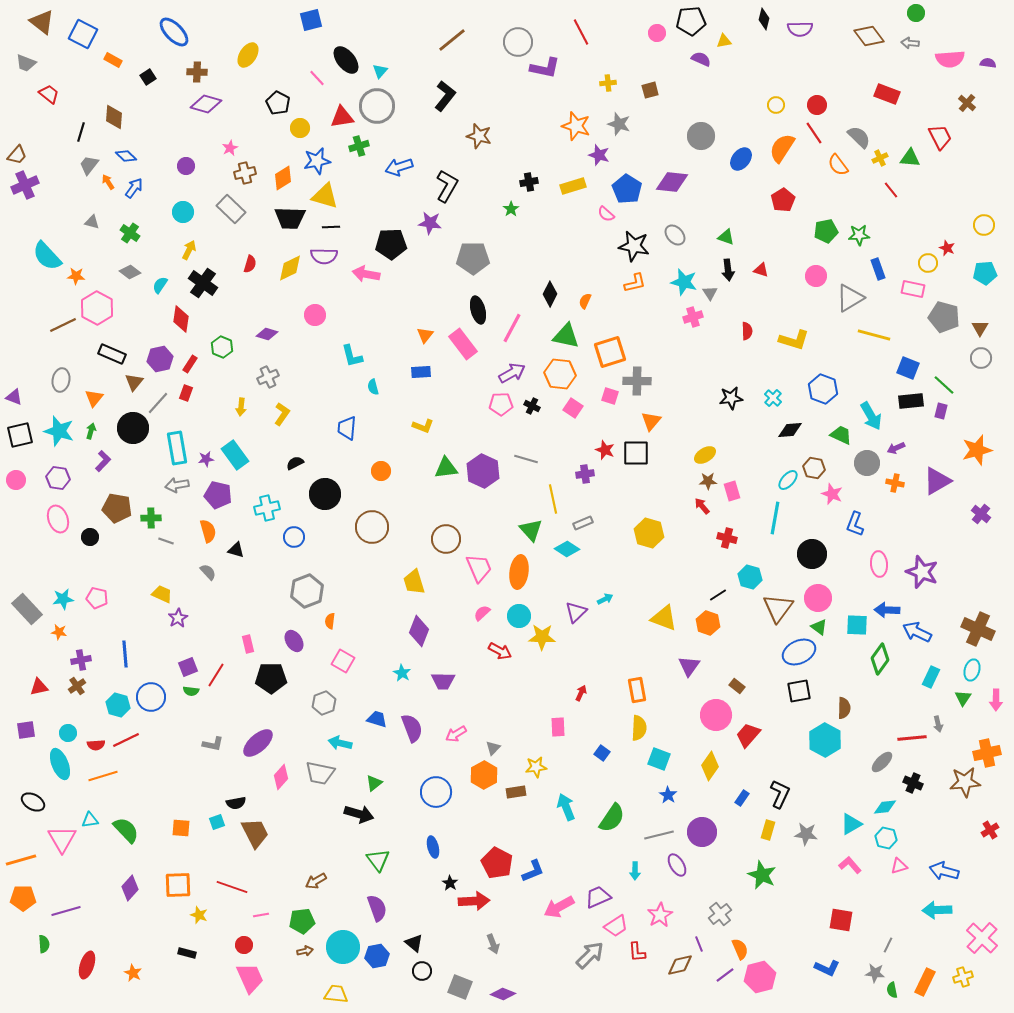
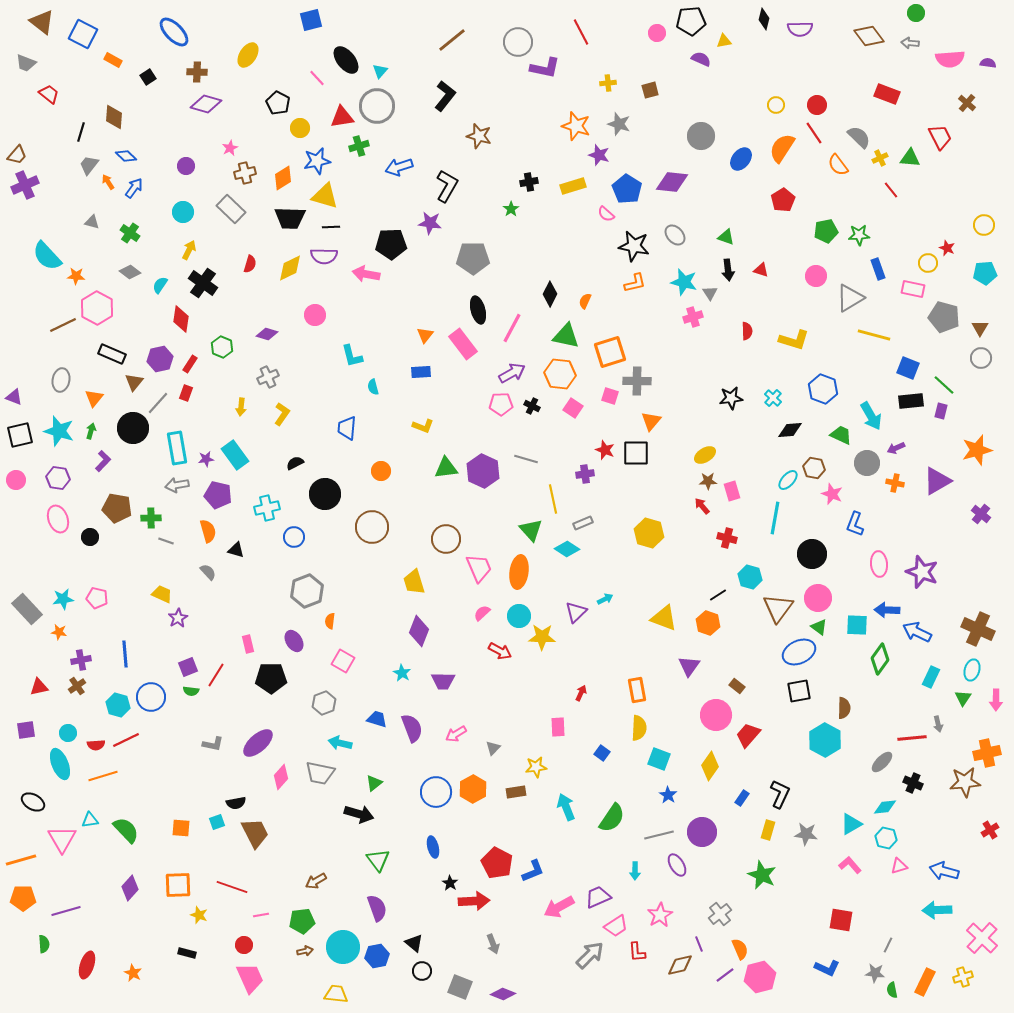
orange hexagon at (484, 775): moved 11 px left, 14 px down
